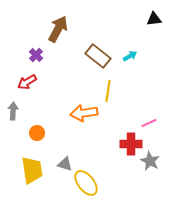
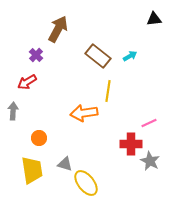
orange circle: moved 2 px right, 5 px down
